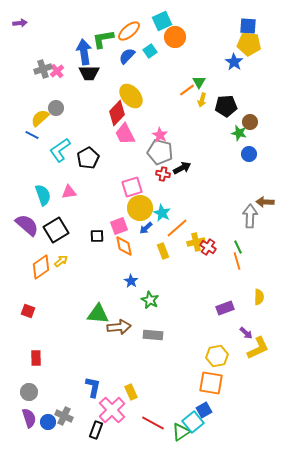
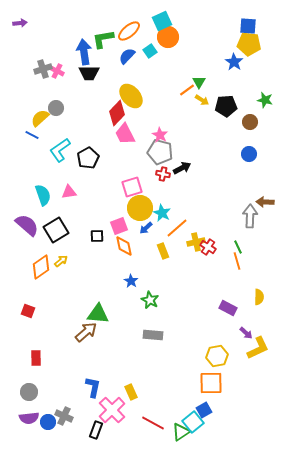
orange circle at (175, 37): moved 7 px left
pink cross at (57, 71): rotated 24 degrees counterclockwise
yellow arrow at (202, 100): rotated 72 degrees counterclockwise
green star at (239, 133): moved 26 px right, 33 px up
purple rectangle at (225, 308): moved 3 px right; rotated 48 degrees clockwise
brown arrow at (119, 327): moved 33 px left, 5 px down; rotated 35 degrees counterclockwise
orange square at (211, 383): rotated 10 degrees counterclockwise
purple semicircle at (29, 418): rotated 102 degrees clockwise
